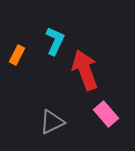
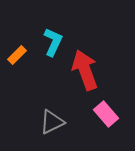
cyan L-shape: moved 2 px left, 1 px down
orange rectangle: rotated 18 degrees clockwise
